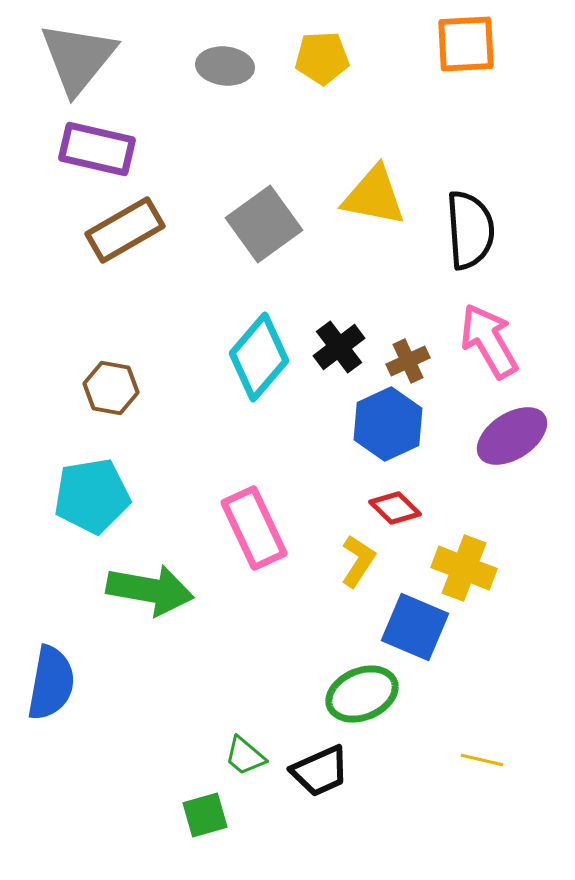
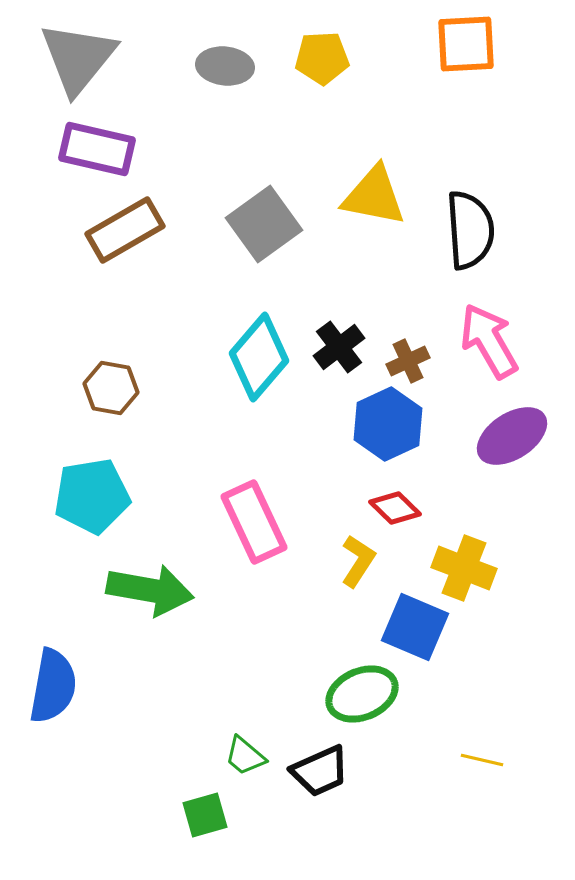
pink rectangle: moved 6 px up
blue semicircle: moved 2 px right, 3 px down
